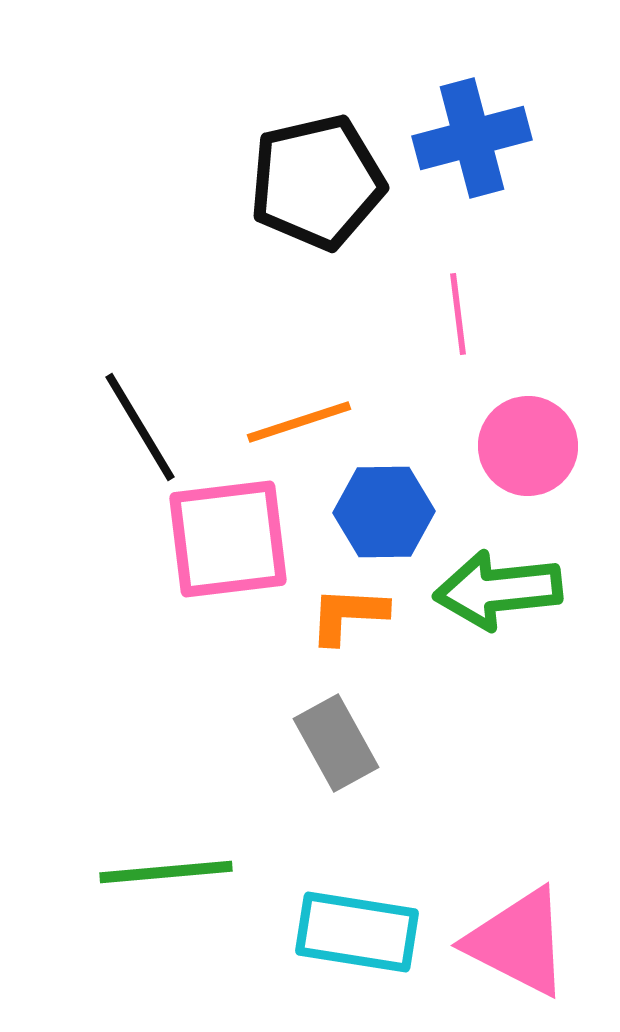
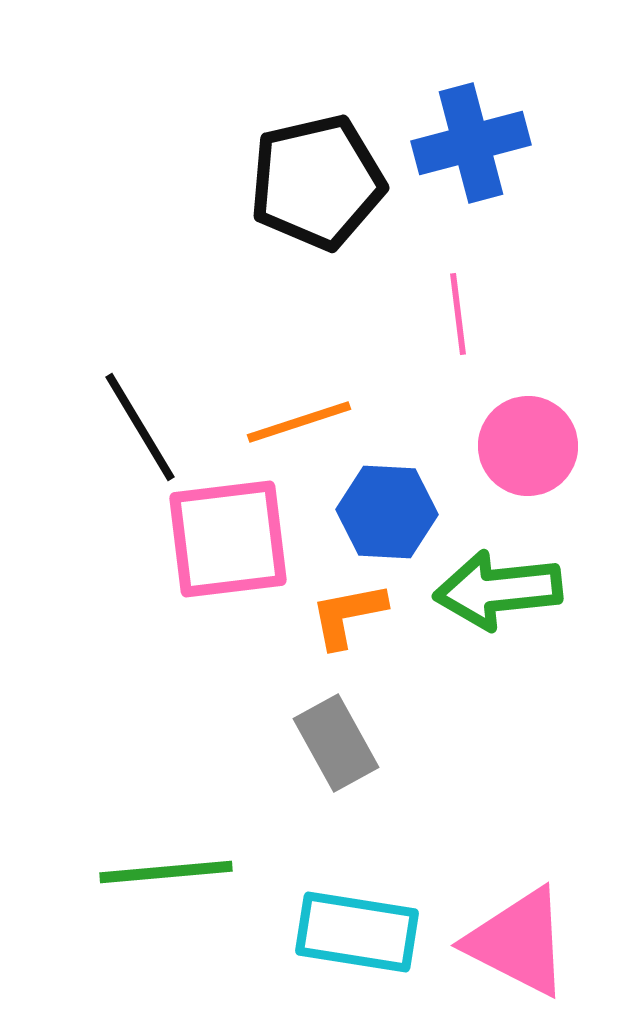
blue cross: moved 1 px left, 5 px down
blue hexagon: moved 3 px right; rotated 4 degrees clockwise
orange L-shape: rotated 14 degrees counterclockwise
